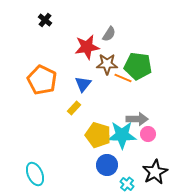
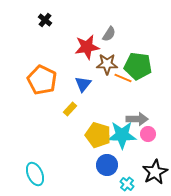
yellow rectangle: moved 4 px left, 1 px down
